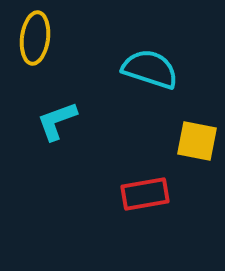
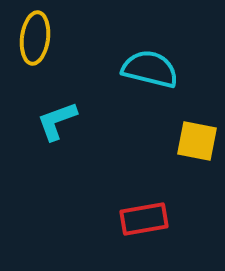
cyan semicircle: rotated 4 degrees counterclockwise
red rectangle: moved 1 px left, 25 px down
